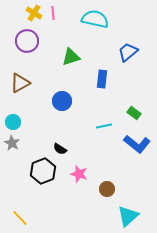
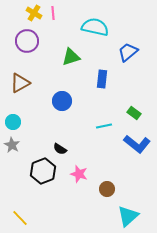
cyan semicircle: moved 8 px down
gray star: moved 2 px down
